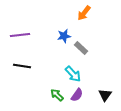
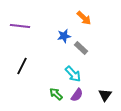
orange arrow: moved 5 px down; rotated 84 degrees counterclockwise
purple line: moved 9 px up; rotated 12 degrees clockwise
black line: rotated 72 degrees counterclockwise
green arrow: moved 1 px left, 1 px up
